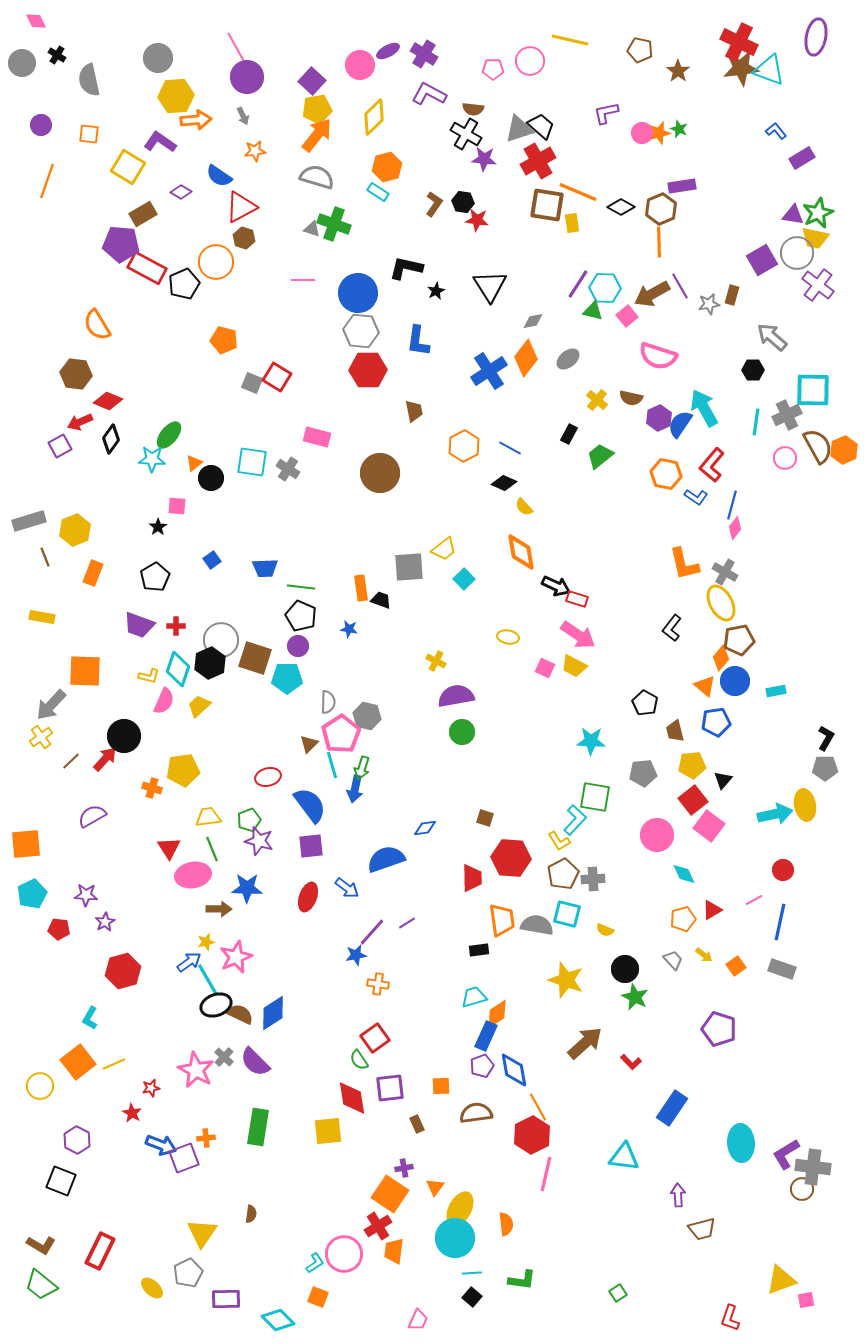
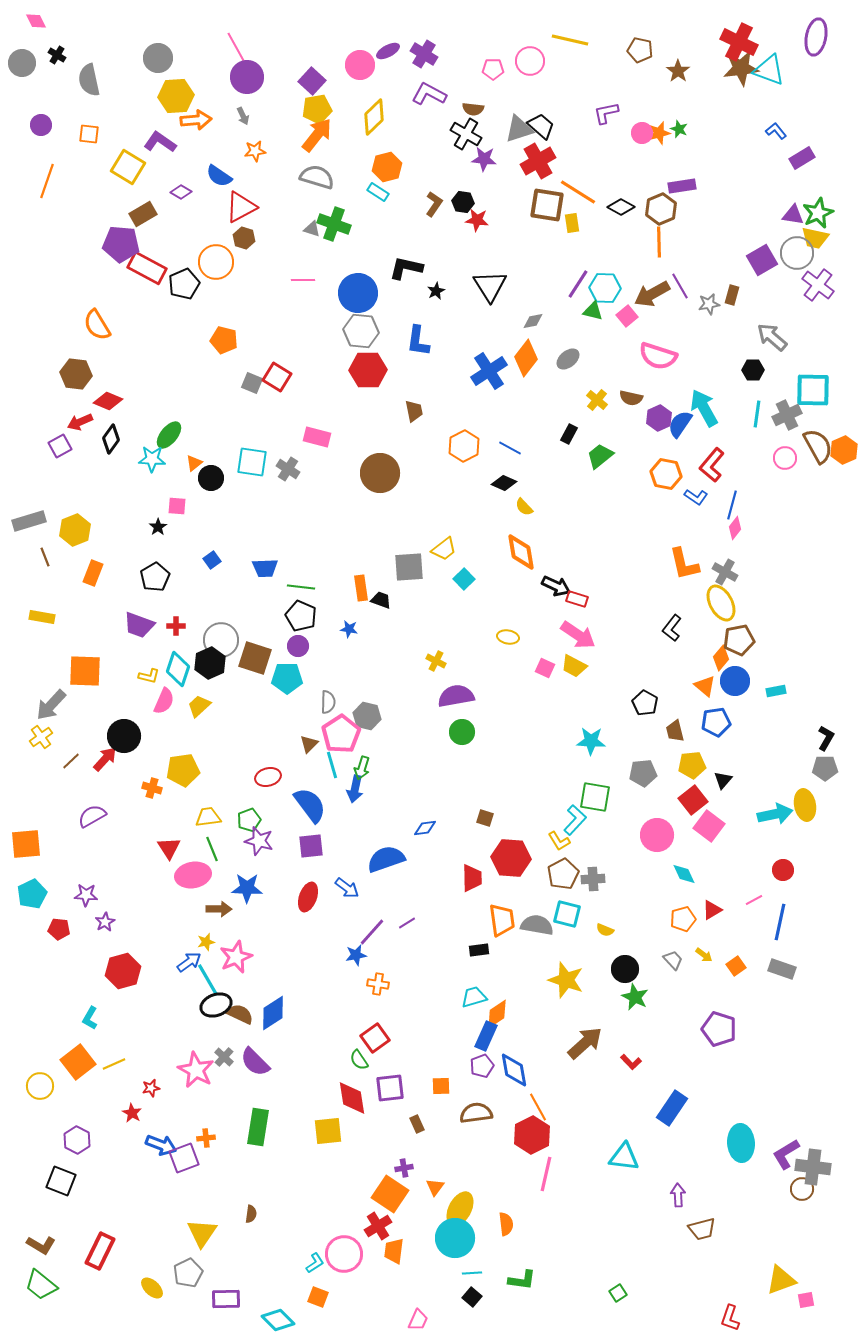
orange line at (578, 192): rotated 9 degrees clockwise
cyan line at (756, 422): moved 1 px right, 8 px up
